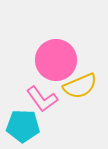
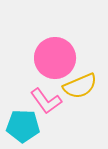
pink circle: moved 1 px left, 2 px up
pink L-shape: moved 4 px right, 2 px down
